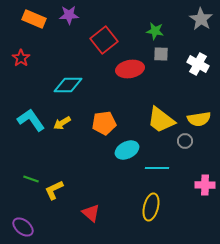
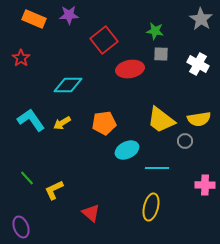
green line: moved 4 px left, 1 px up; rotated 28 degrees clockwise
purple ellipse: moved 2 px left; rotated 30 degrees clockwise
